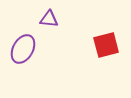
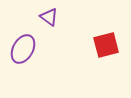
purple triangle: moved 2 px up; rotated 30 degrees clockwise
